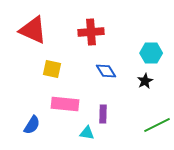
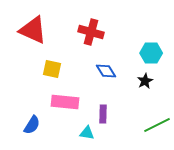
red cross: rotated 20 degrees clockwise
pink rectangle: moved 2 px up
